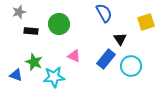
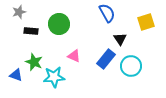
blue semicircle: moved 3 px right
